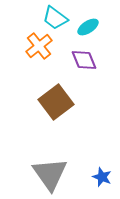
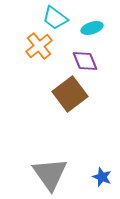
cyan ellipse: moved 4 px right, 1 px down; rotated 15 degrees clockwise
purple diamond: moved 1 px right, 1 px down
brown square: moved 14 px right, 8 px up
